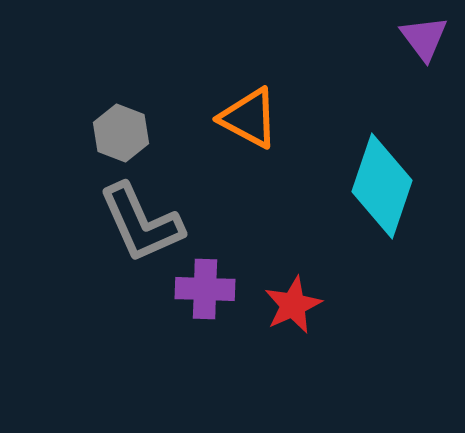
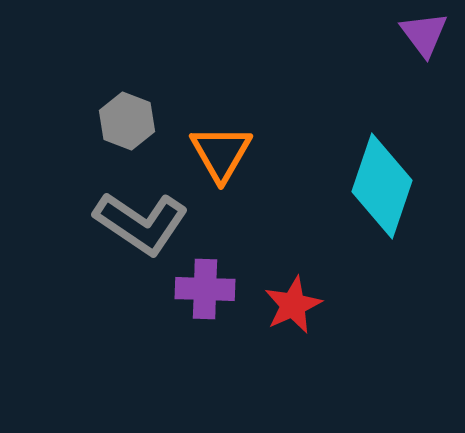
purple triangle: moved 4 px up
orange triangle: moved 28 px left, 35 px down; rotated 32 degrees clockwise
gray hexagon: moved 6 px right, 12 px up
gray L-shape: rotated 32 degrees counterclockwise
